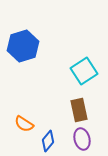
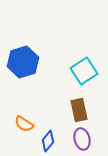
blue hexagon: moved 16 px down
